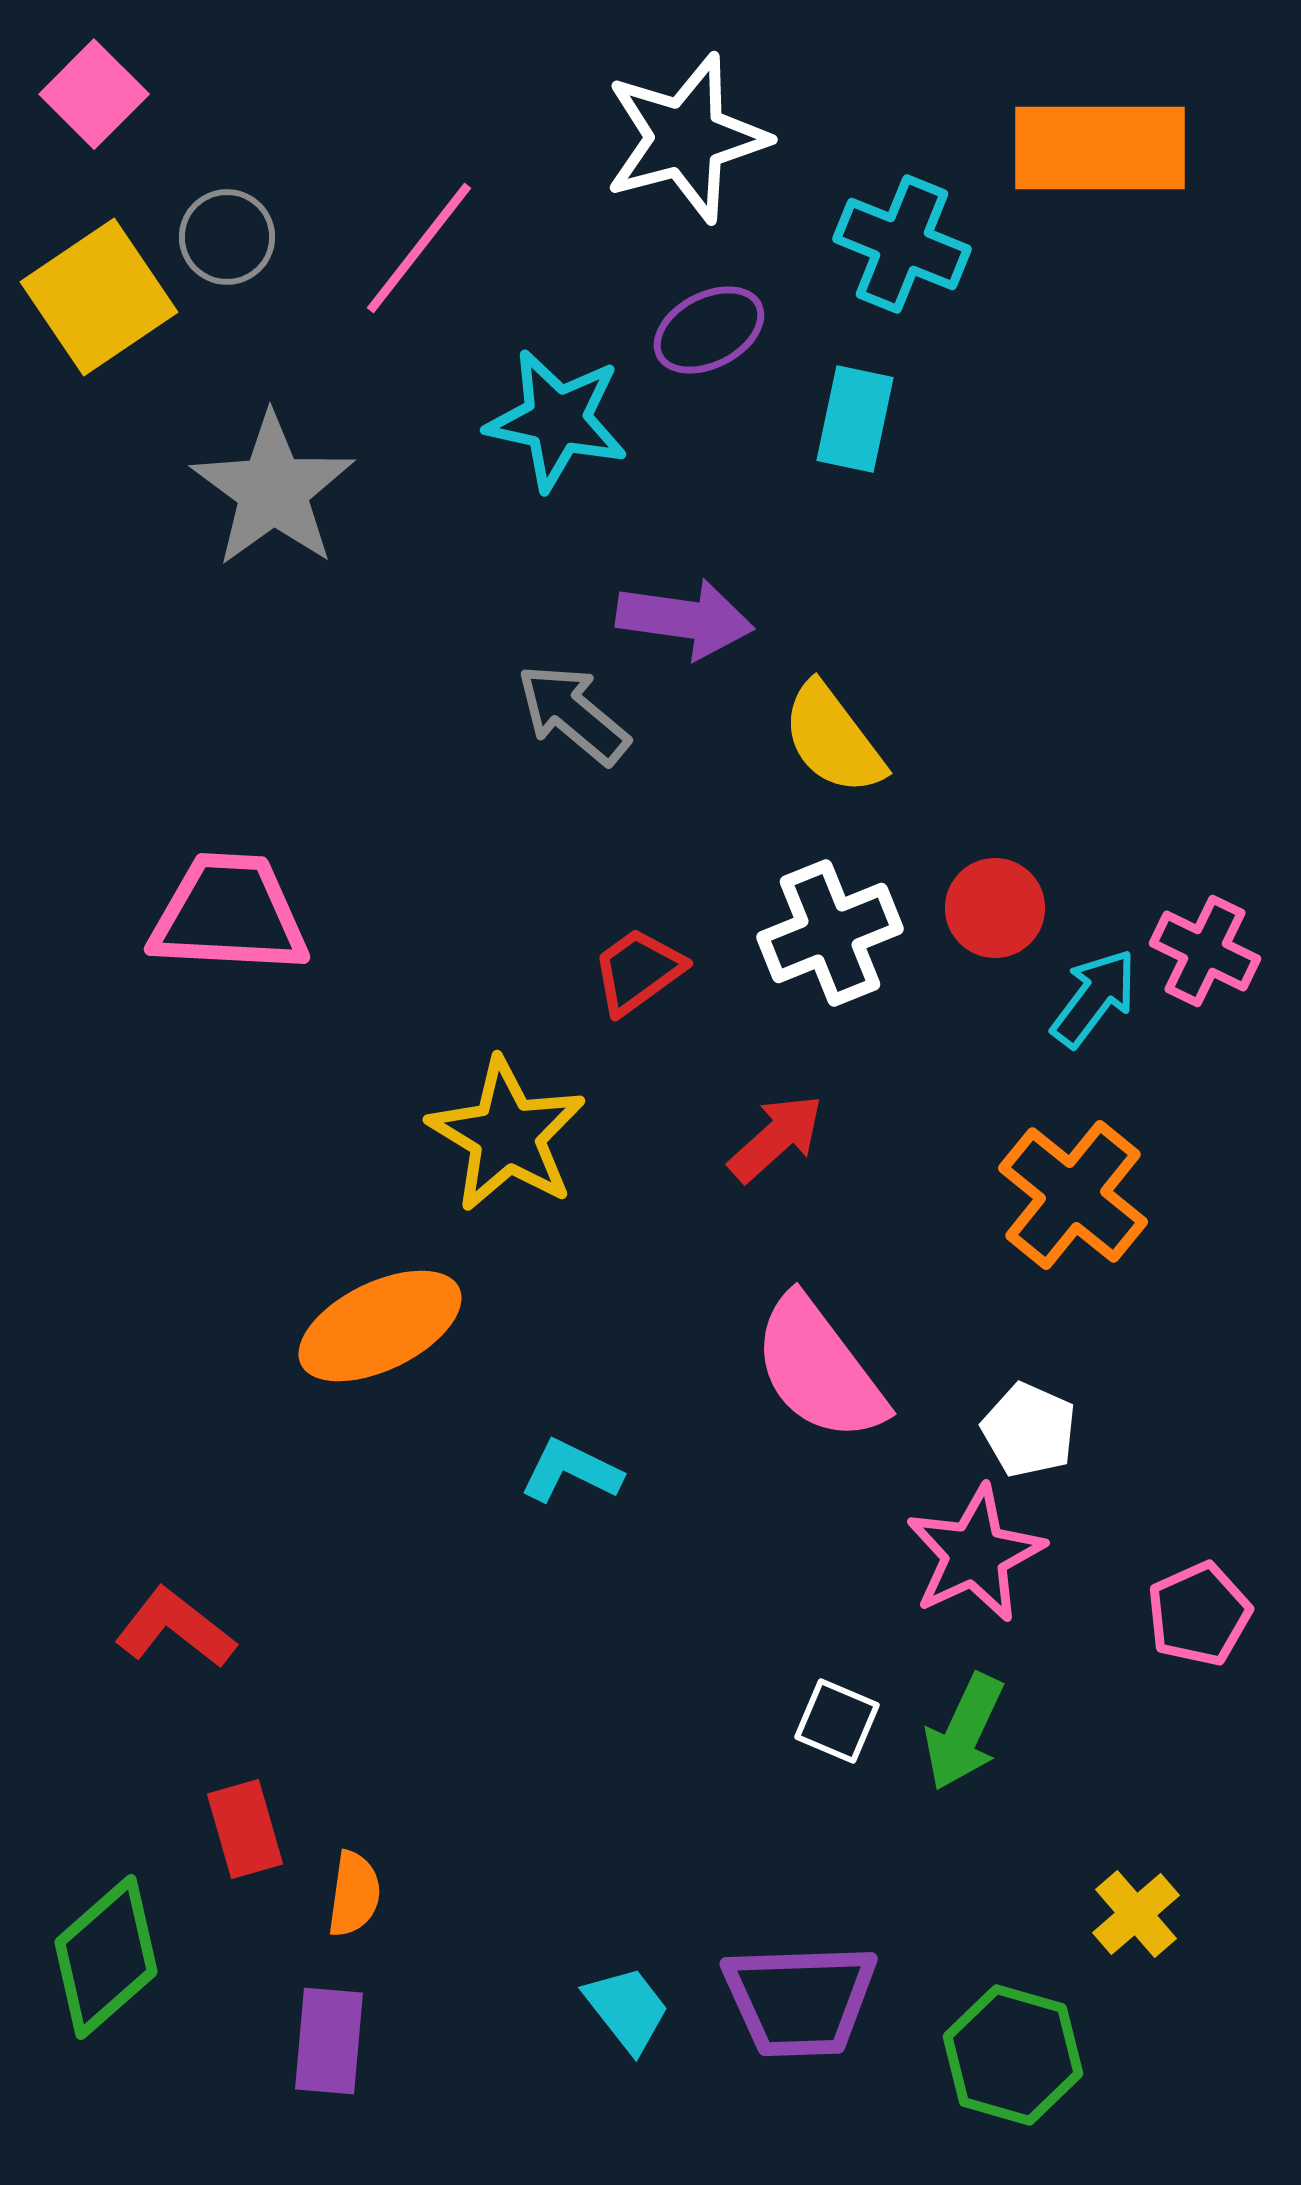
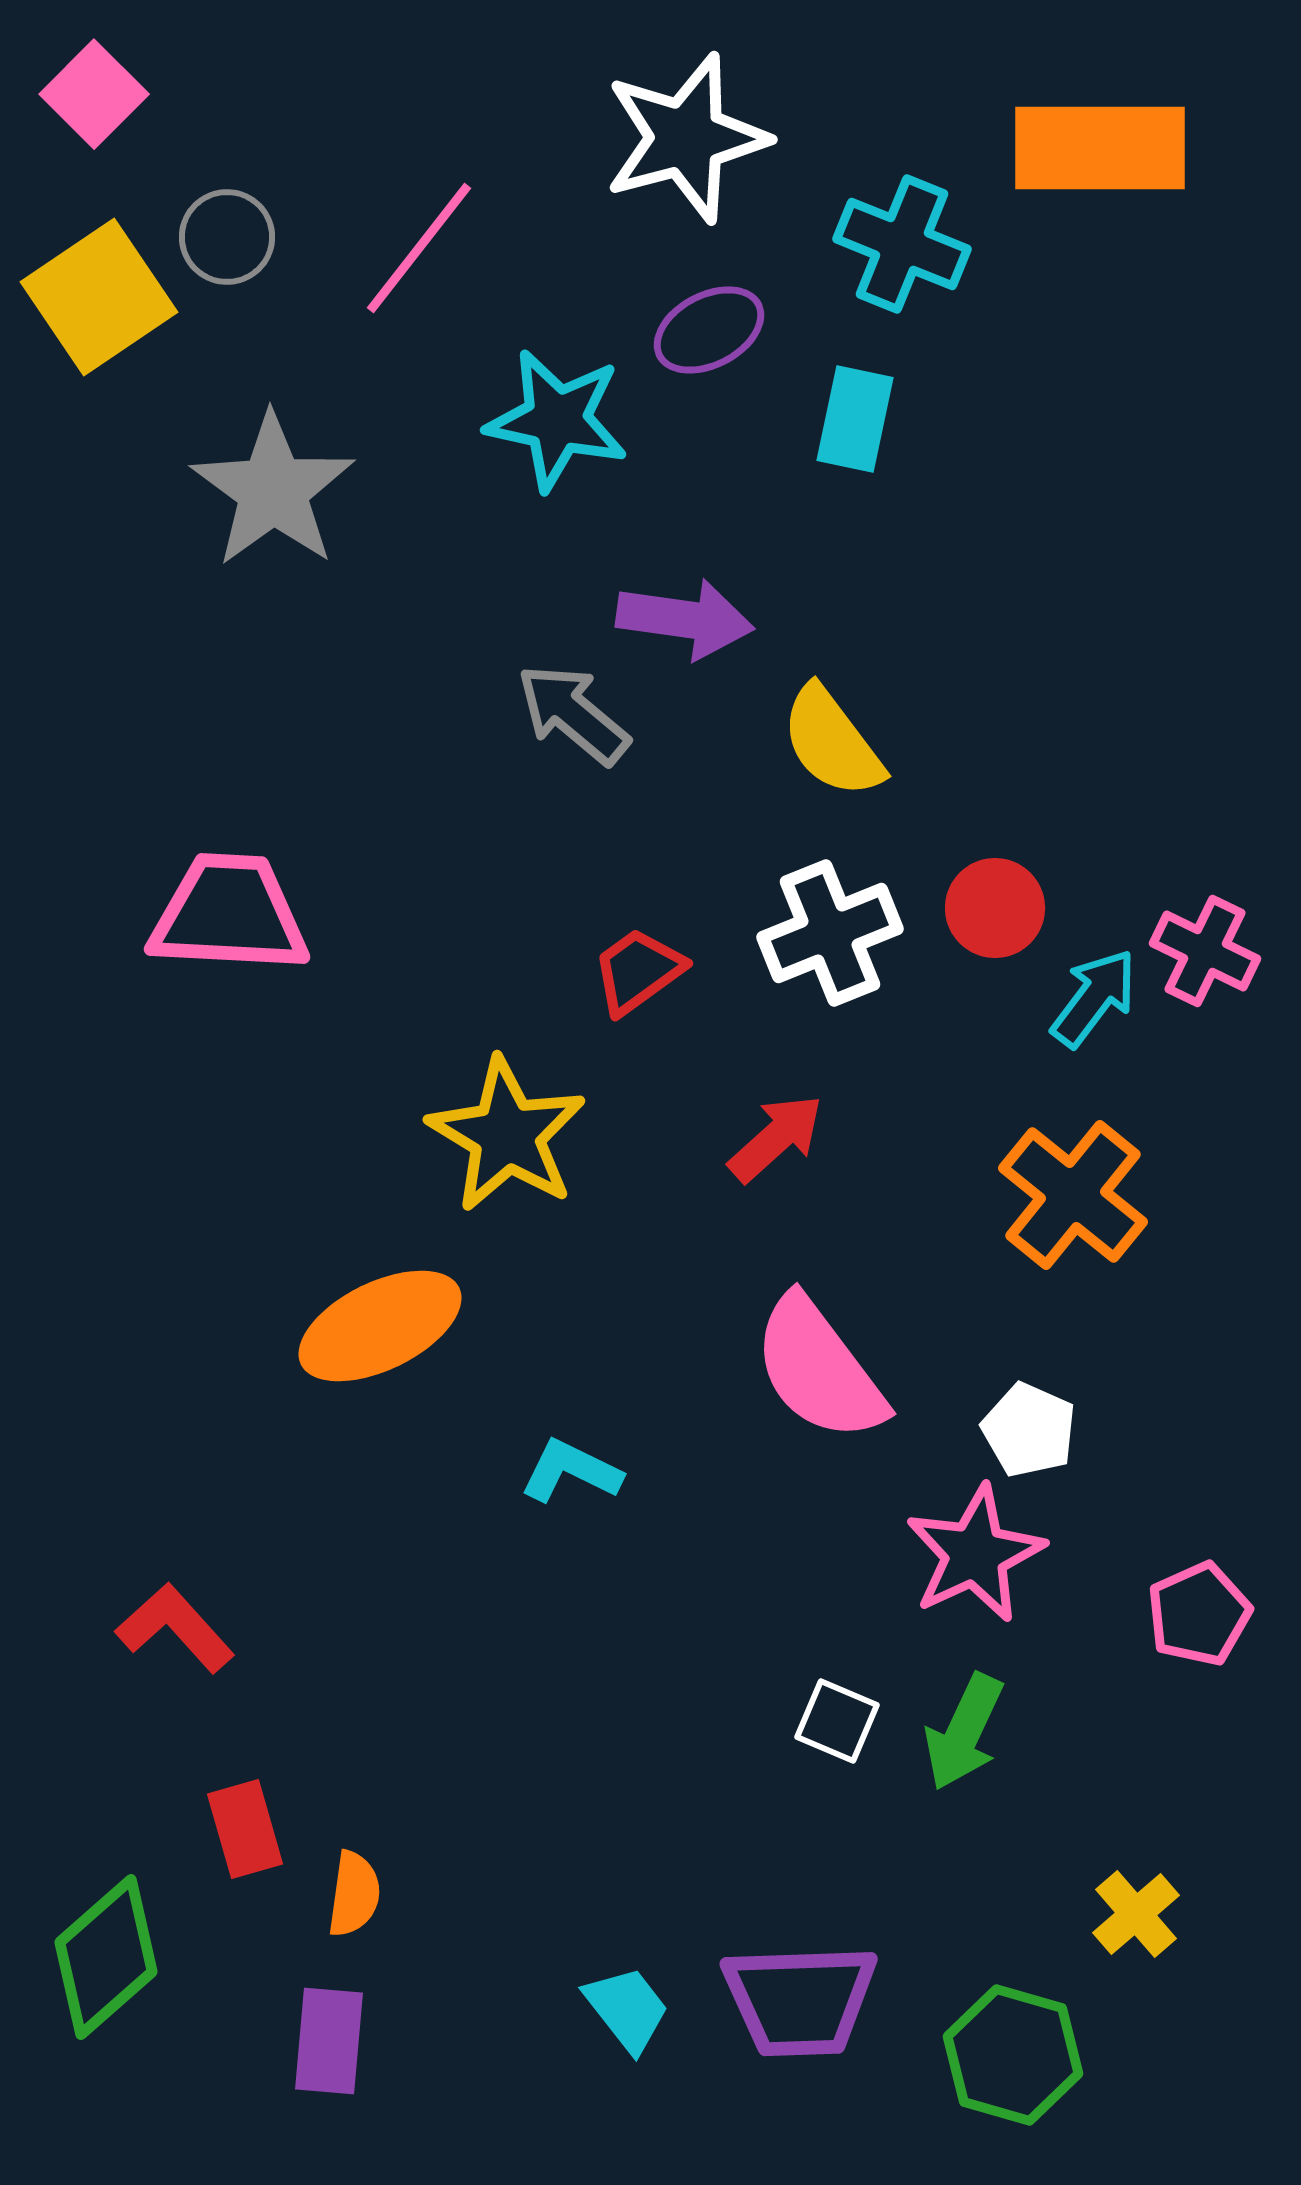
yellow semicircle: moved 1 px left, 3 px down
red L-shape: rotated 10 degrees clockwise
